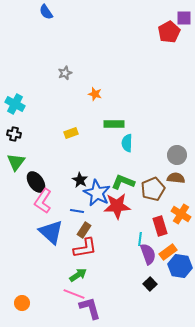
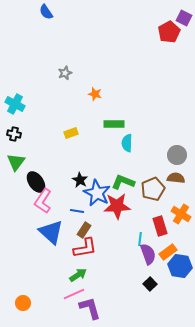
purple square: rotated 28 degrees clockwise
pink line: rotated 45 degrees counterclockwise
orange circle: moved 1 px right
